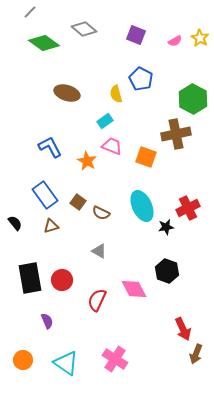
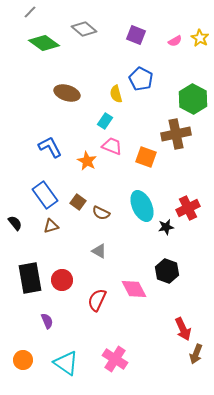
cyan rectangle: rotated 21 degrees counterclockwise
